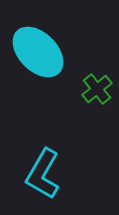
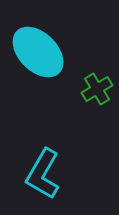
green cross: rotated 8 degrees clockwise
